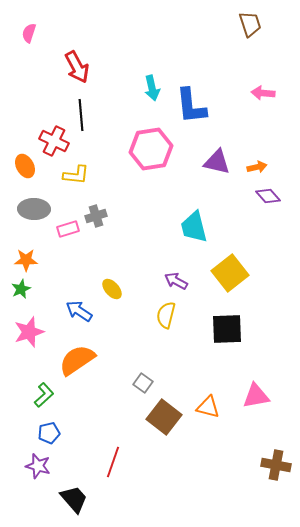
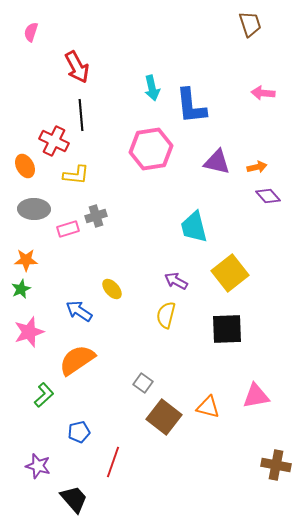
pink semicircle: moved 2 px right, 1 px up
blue pentagon: moved 30 px right, 1 px up
